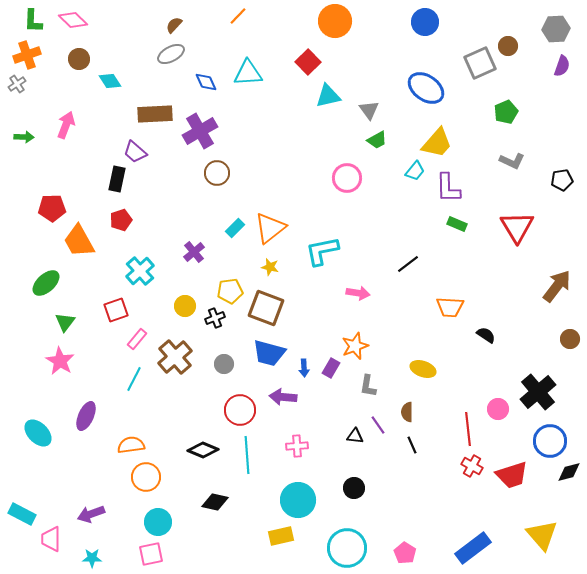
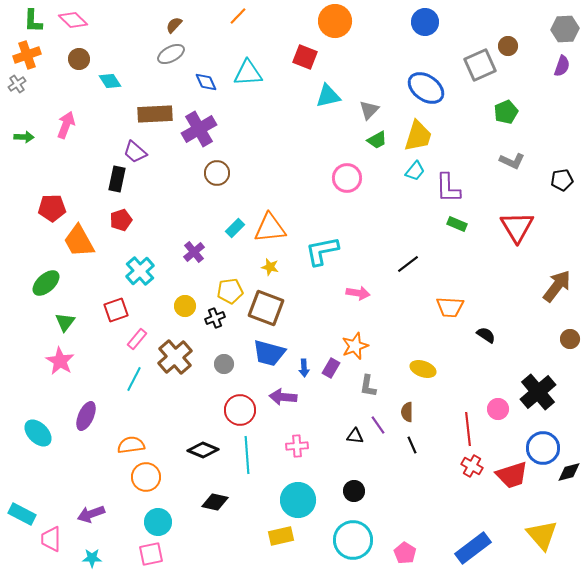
gray hexagon at (556, 29): moved 9 px right
red square at (308, 62): moved 3 px left, 5 px up; rotated 25 degrees counterclockwise
gray square at (480, 63): moved 2 px down
gray triangle at (369, 110): rotated 20 degrees clockwise
purple cross at (200, 131): moved 1 px left, 2 px up
yellow trapezoid at (437, 143): moved 19 px left, 7 px up; rotated 24 degrees counterclockwise
orange triangle at (270, 228): rotated 32 degrees clockwise
blue circle at (550, 441): moved 7 px left, 7 px down
black circle at (354, 488): moved 3 px down
cyan circle at (347, 548): moved 6 px right, 8 px up
